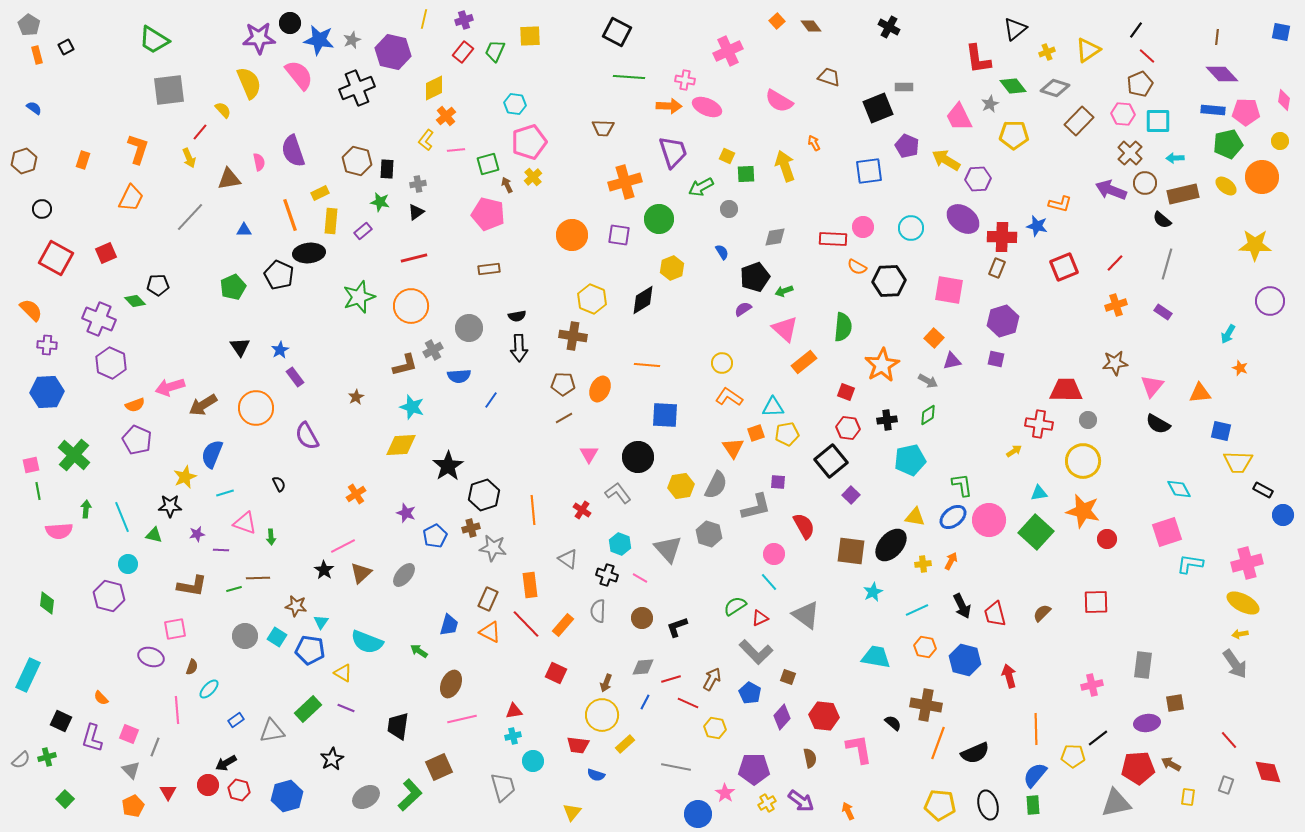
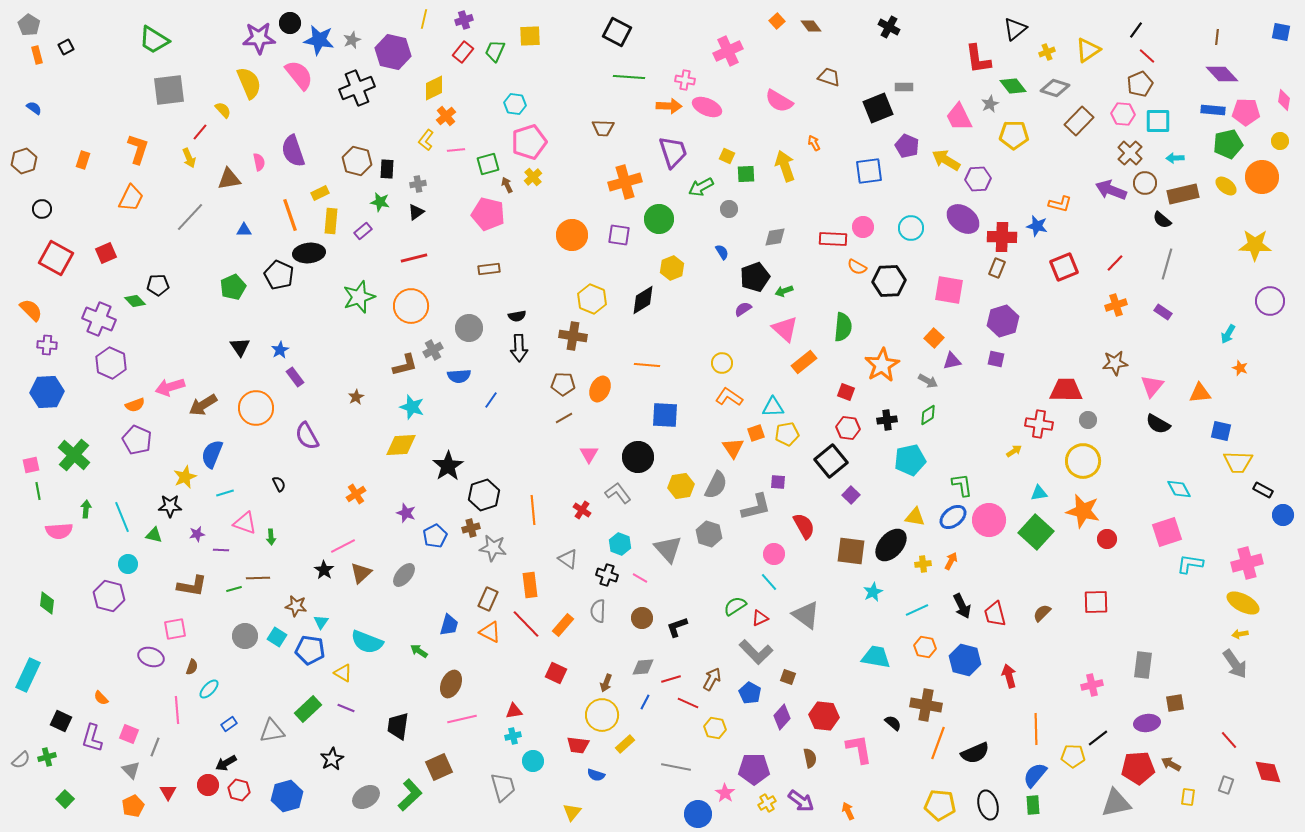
blue rectangle at (236, 720): moved 7 px left, 4 px down
